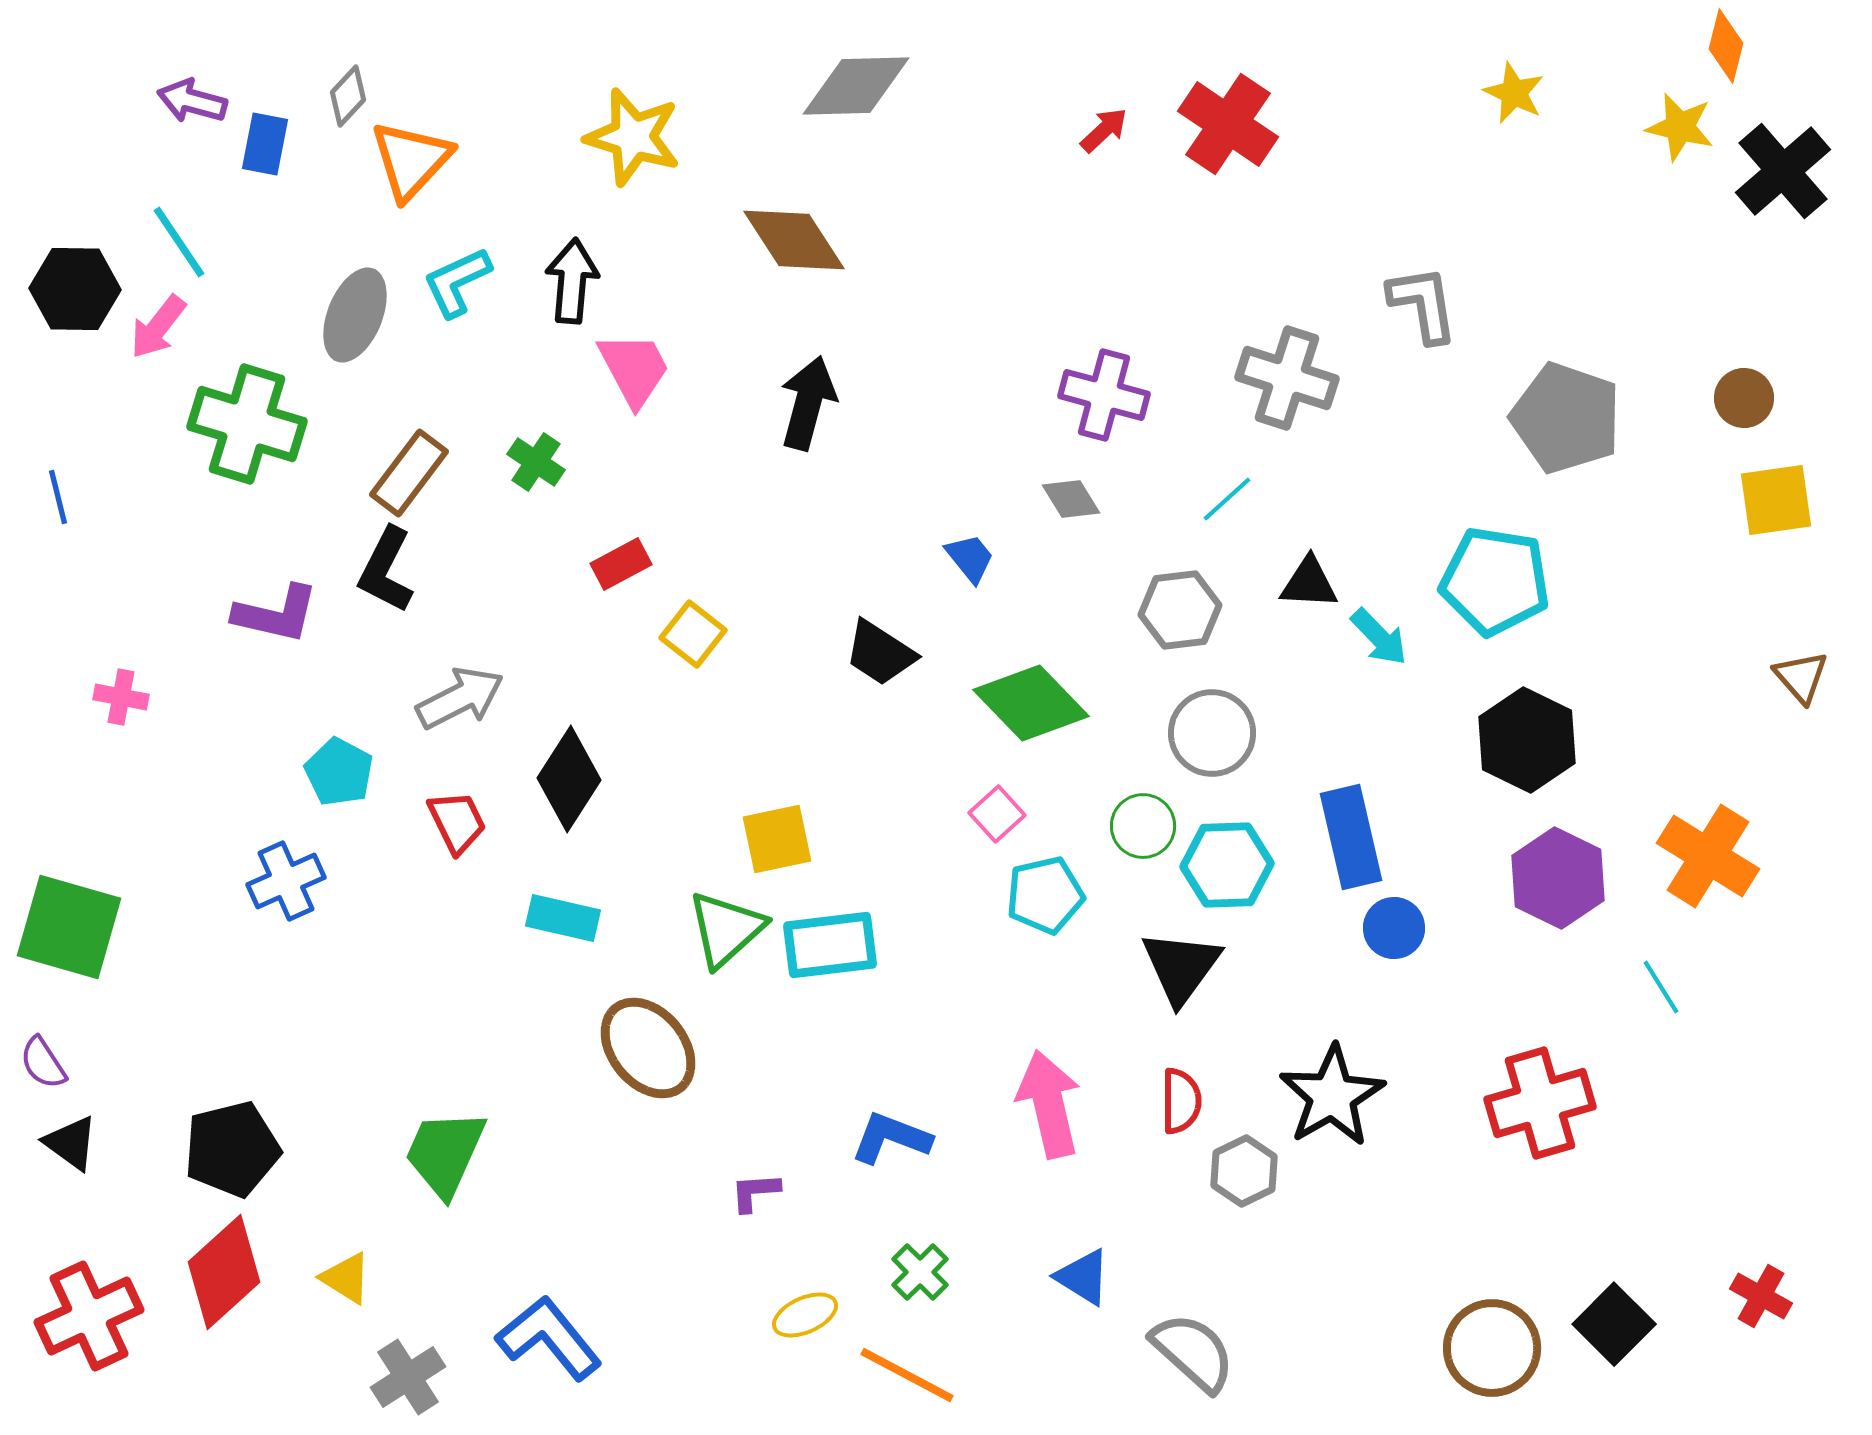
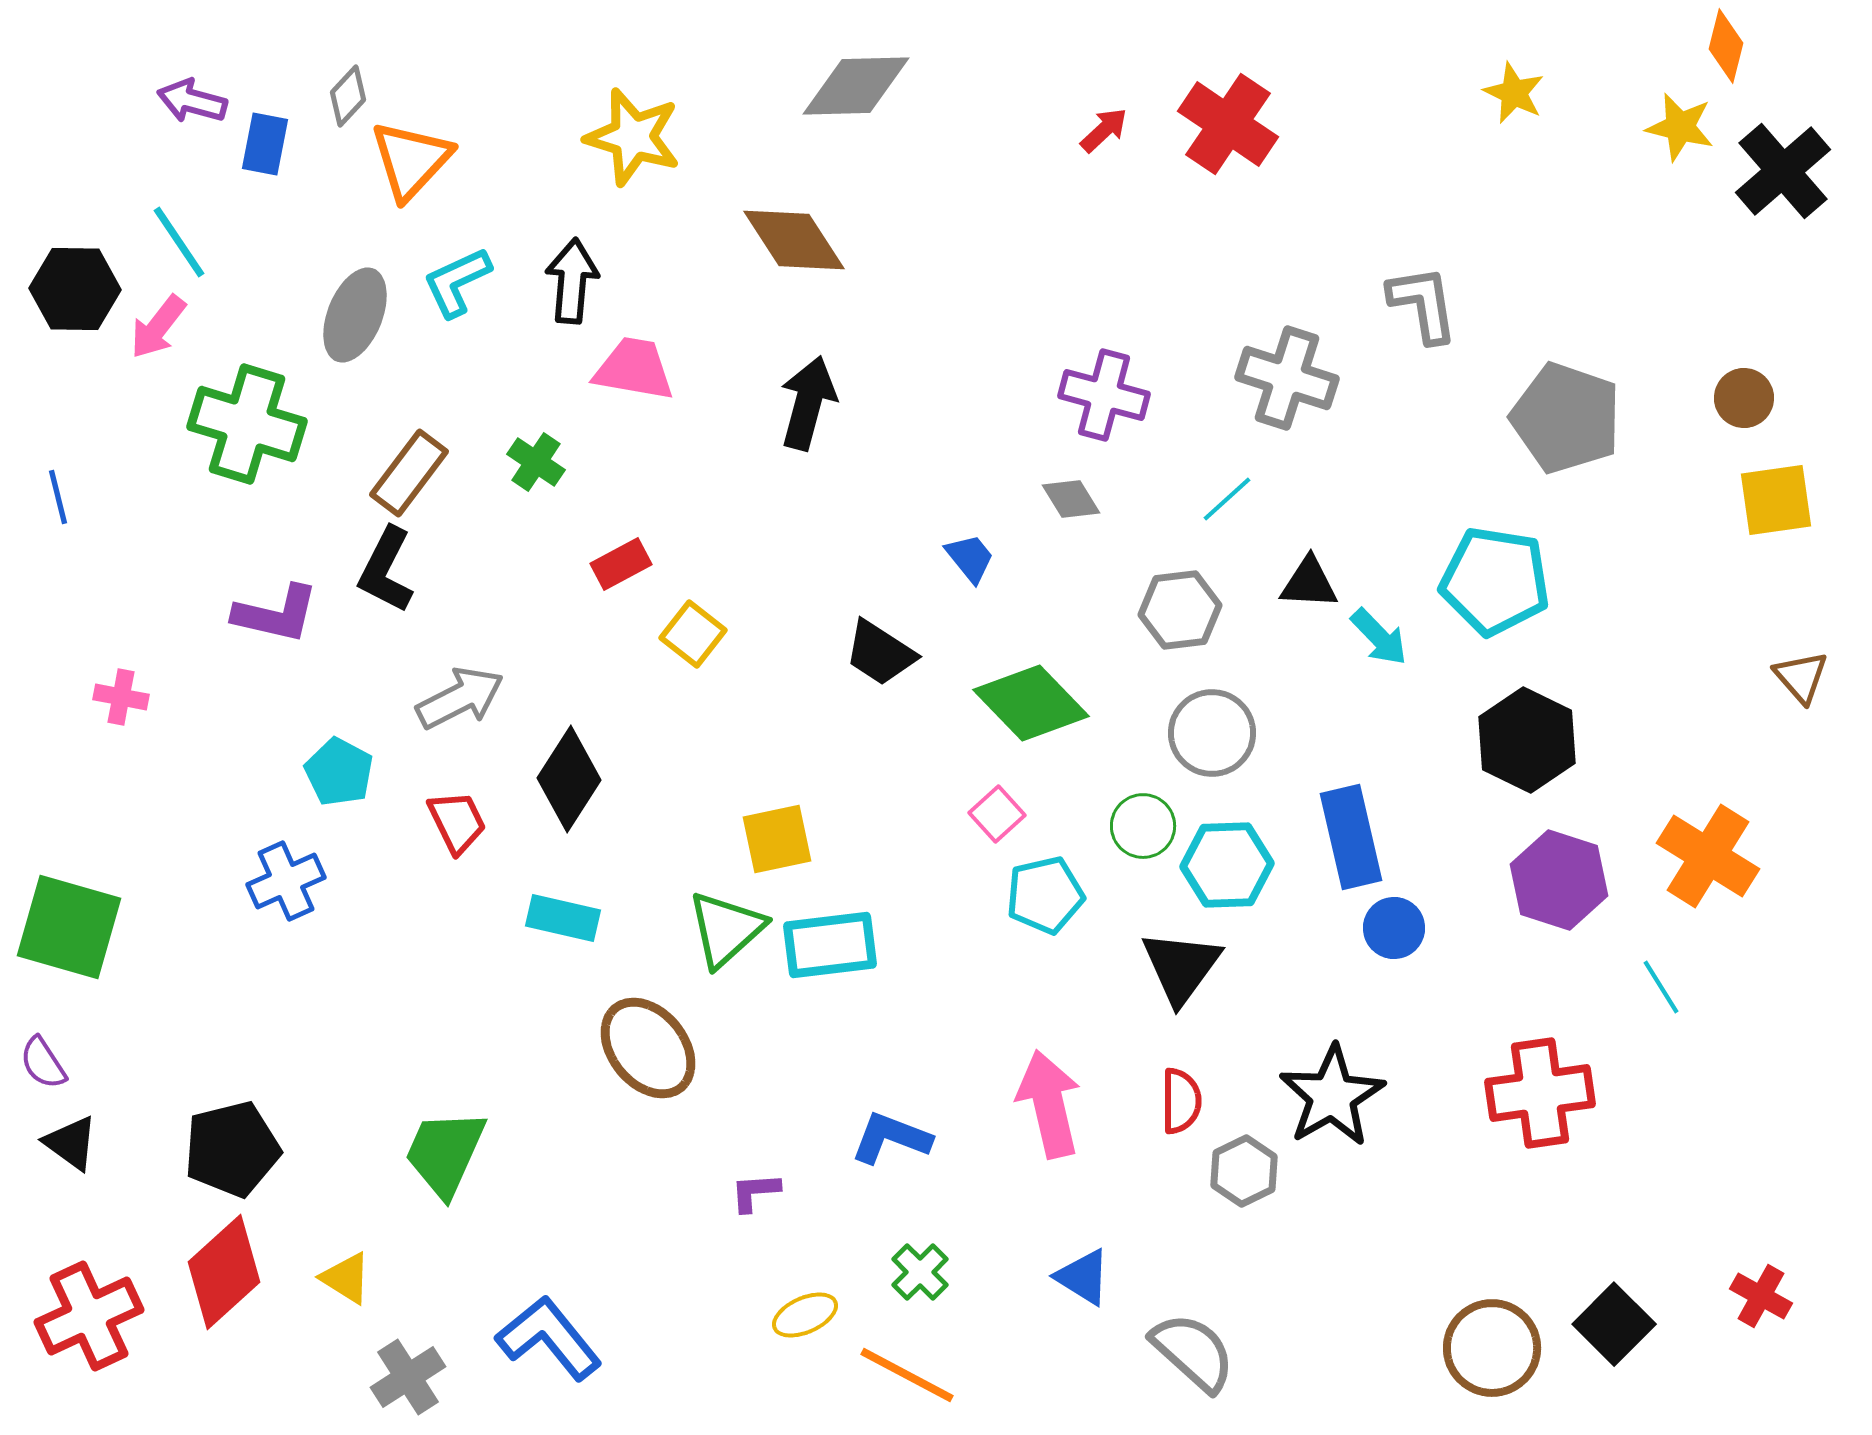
pink trapezoid at (634, 369): rotated 52 degrees counterclockwise
purple hexagon at (1558, 878): moved 1 px right, 2 px down; rotated 8 degrees counterclockwise
red cross at (1540, 1103): moved 10 px up; rotated 8 degrees clockwise
